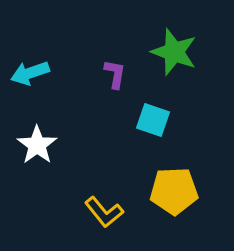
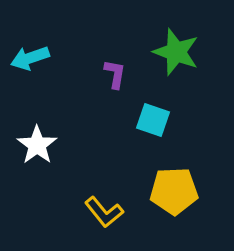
green star: moved 2 px right
cyan arrow: moved 15 px up
